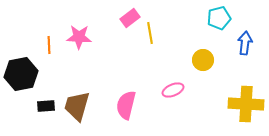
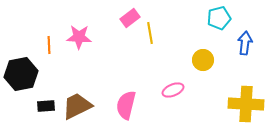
brown trapezoid: rotated 48 degrees clockwise
